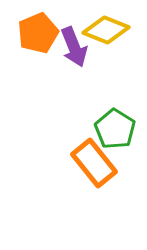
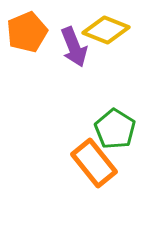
orange pentagon: moved 11 px left, 1 px up
